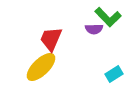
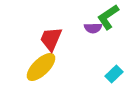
green L-shape: rotated 100 degrees clockwise
purple semicircle: moved 1 px left, 1 px up
cyan rectangle: rotated 12 degrees counterclockwise
